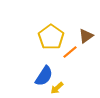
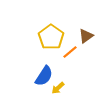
yellow arrow: moved 1 px right
